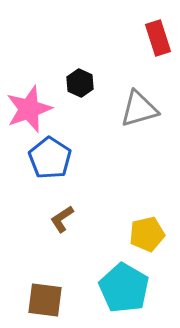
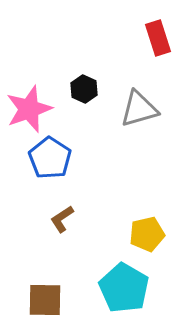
black hexagon: moved 4 px right, 6 px down
brown square: rotated 6 degrees counterclockwise
